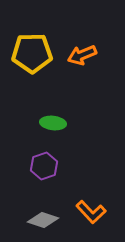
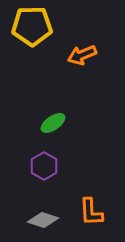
yellow pentagon: moved 27 px up
green ellipse: rotated 40 degrees counterclockwise
purple hexagon: rotated 12 degrees counterclockwise
orange L-shape: rotated 40 degrees clockwise
